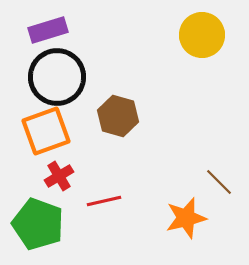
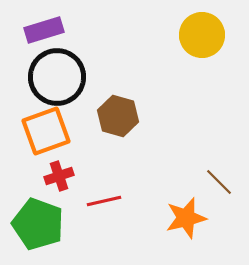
purple rectangle: moved 4 px left
red cross: rotated 12 degrees clockwise
